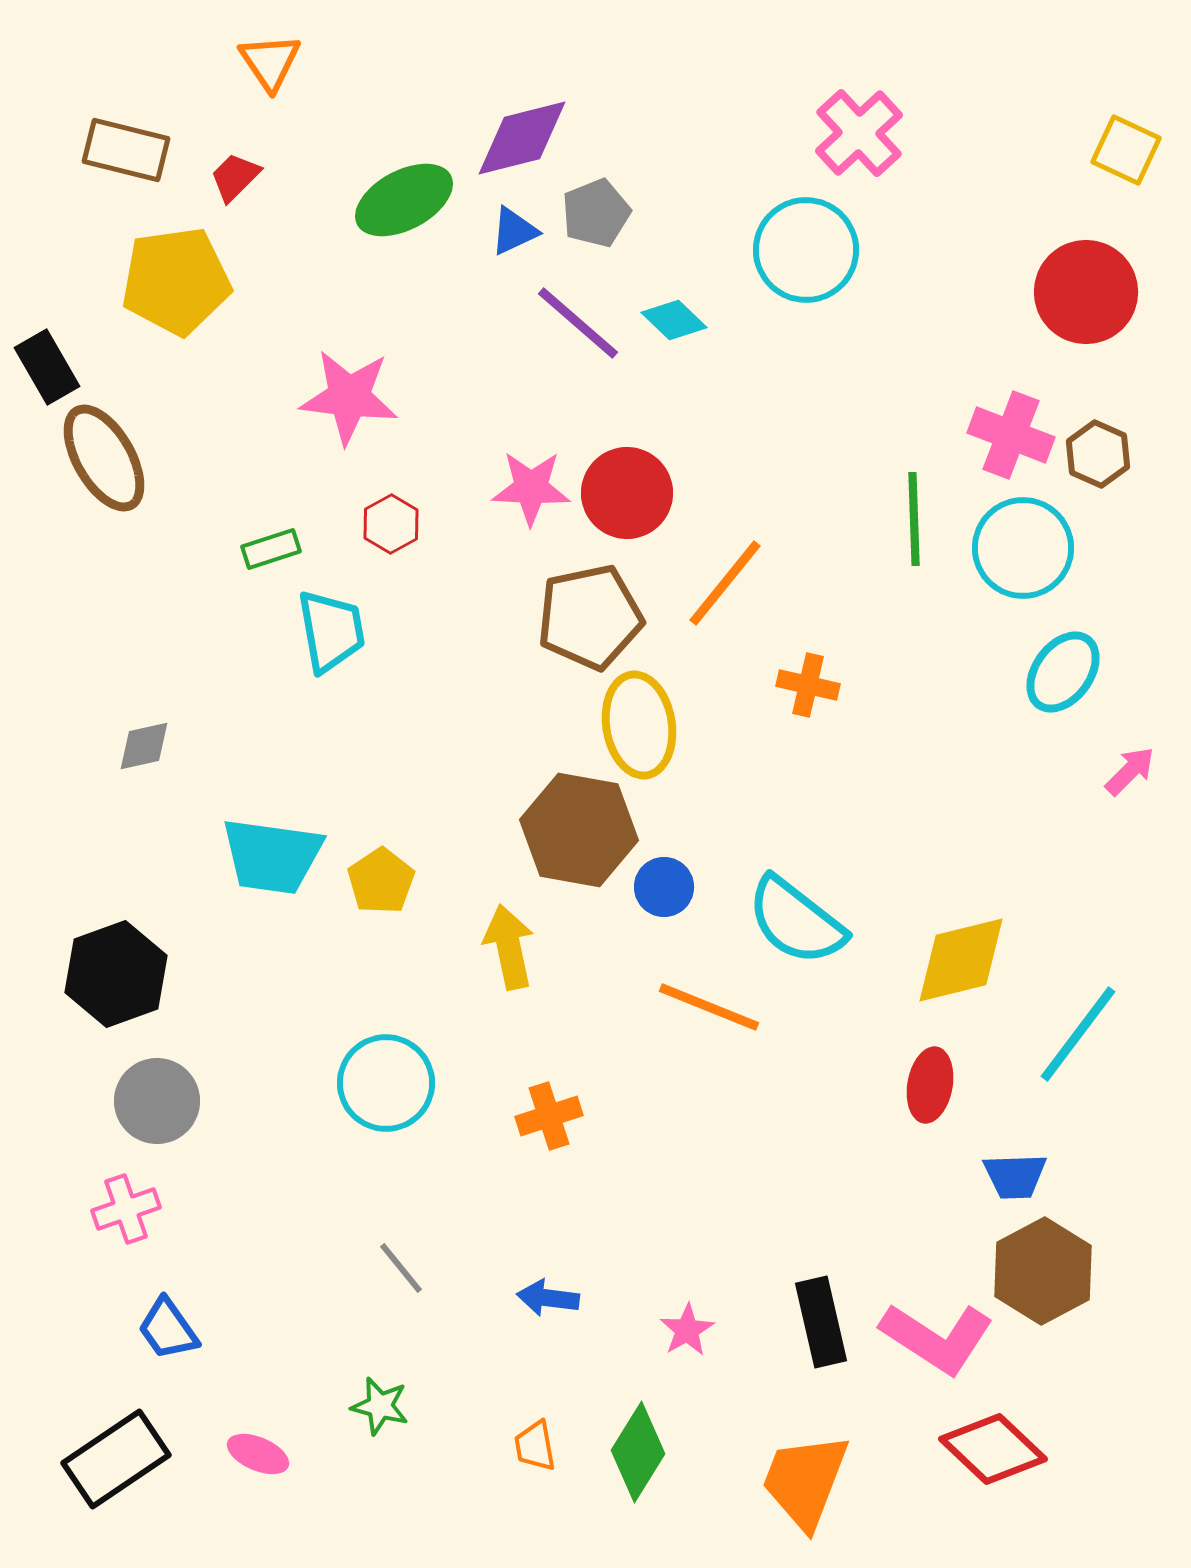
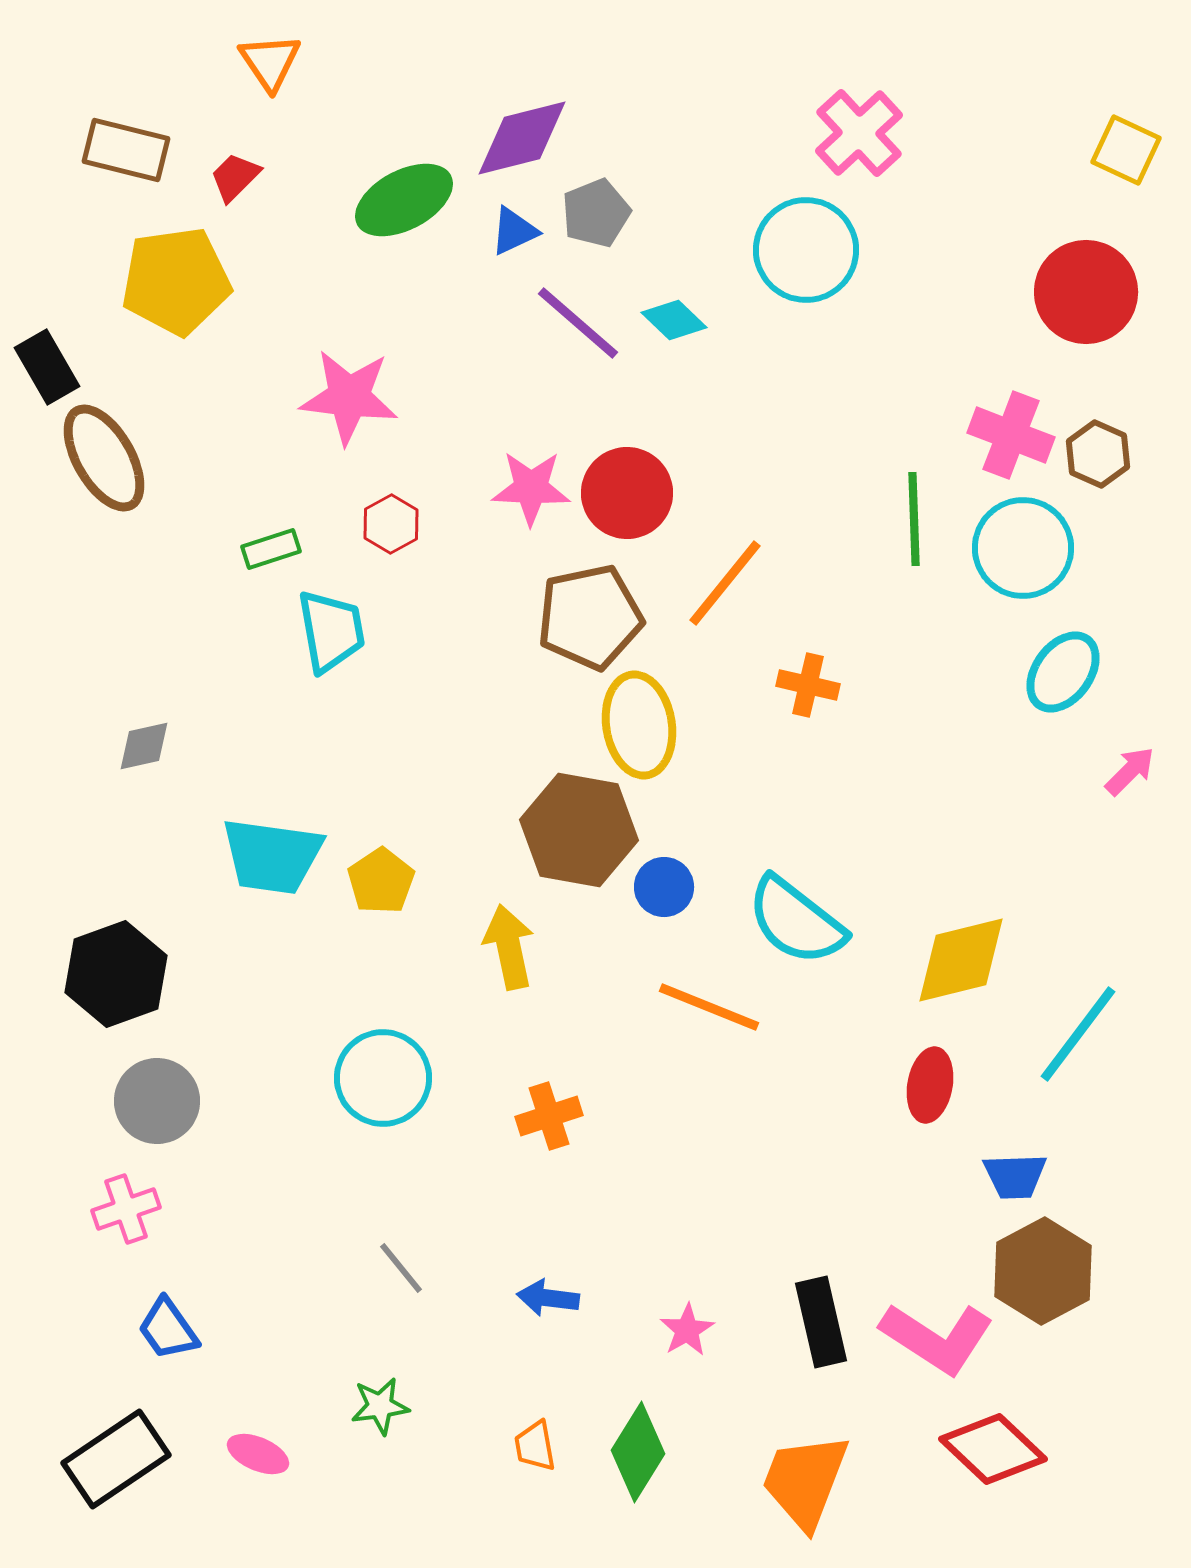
cyan circle at (386, 1083): moved 3 px left, 5 px up
green star at (380, 1406): rotated 22 degrees counterclockwise
